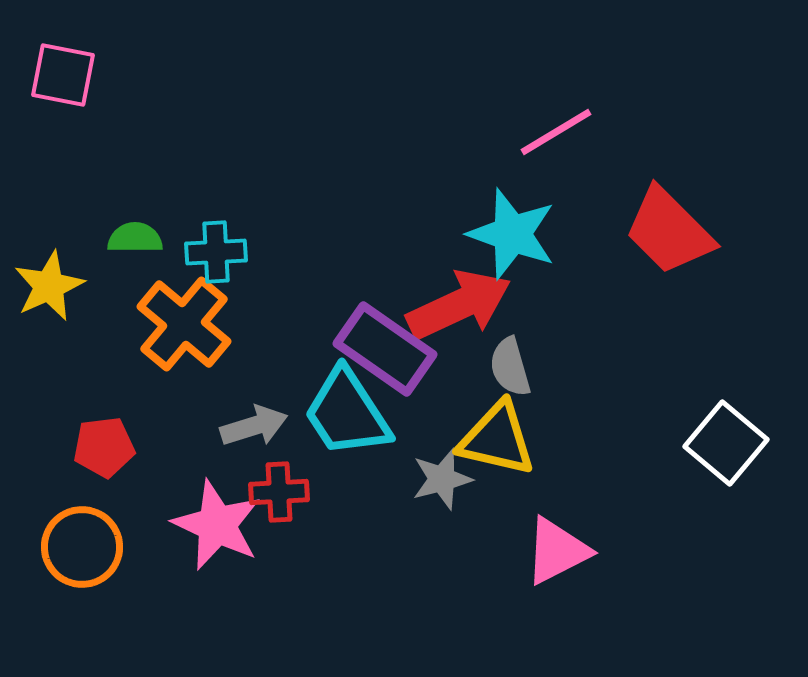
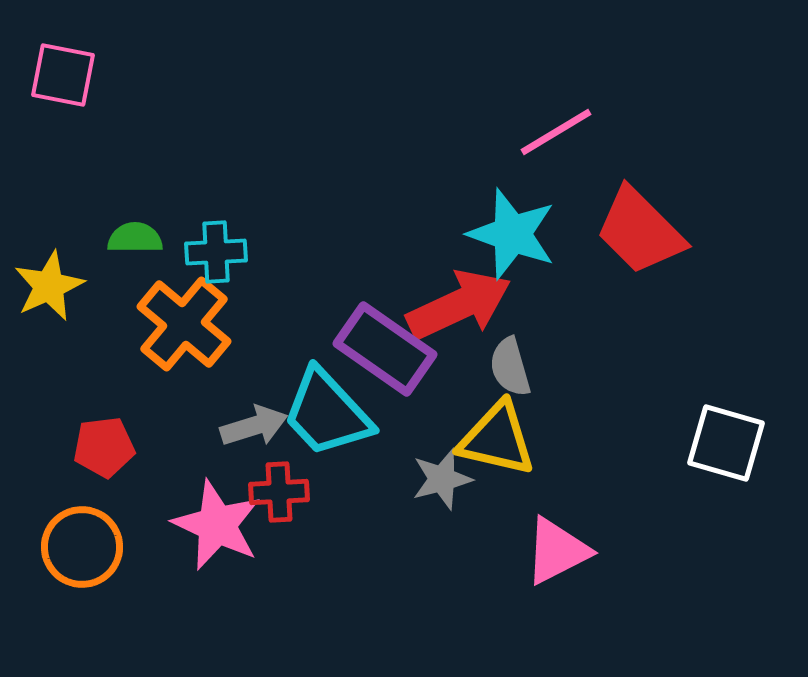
red trapezoid: moved 29 px left
cyan trapezoid: moved 20 px left; rotated 10 degrees counterclockwise
white square: rotated 24 degrees counterclockwise
